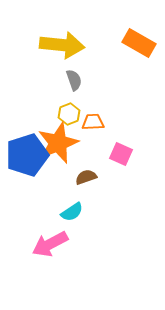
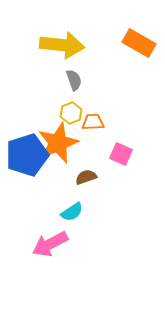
yellow hexagon: moved 2 px right, 1 px up
